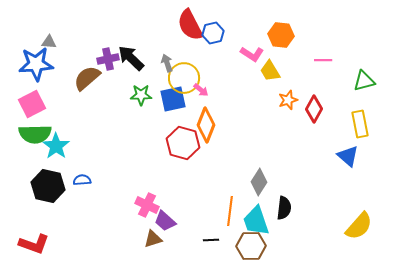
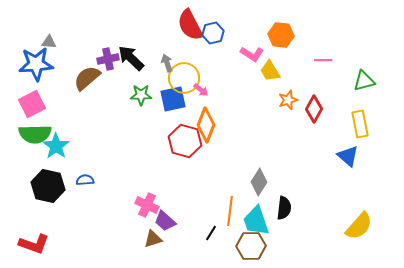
red hexagon: moved 2 px right, 2 px up
blue semicircle: moved 3 px right
black line: moved 7 px up; rotated 56 degrees counterclockwise
